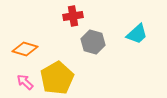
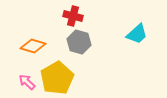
red cross: rotated 24 degrees clockwise
gray hexagon: moved 14 px left
orange diamond: moved 8 px right, 3 px up
pink arrow: moved 2 px right
